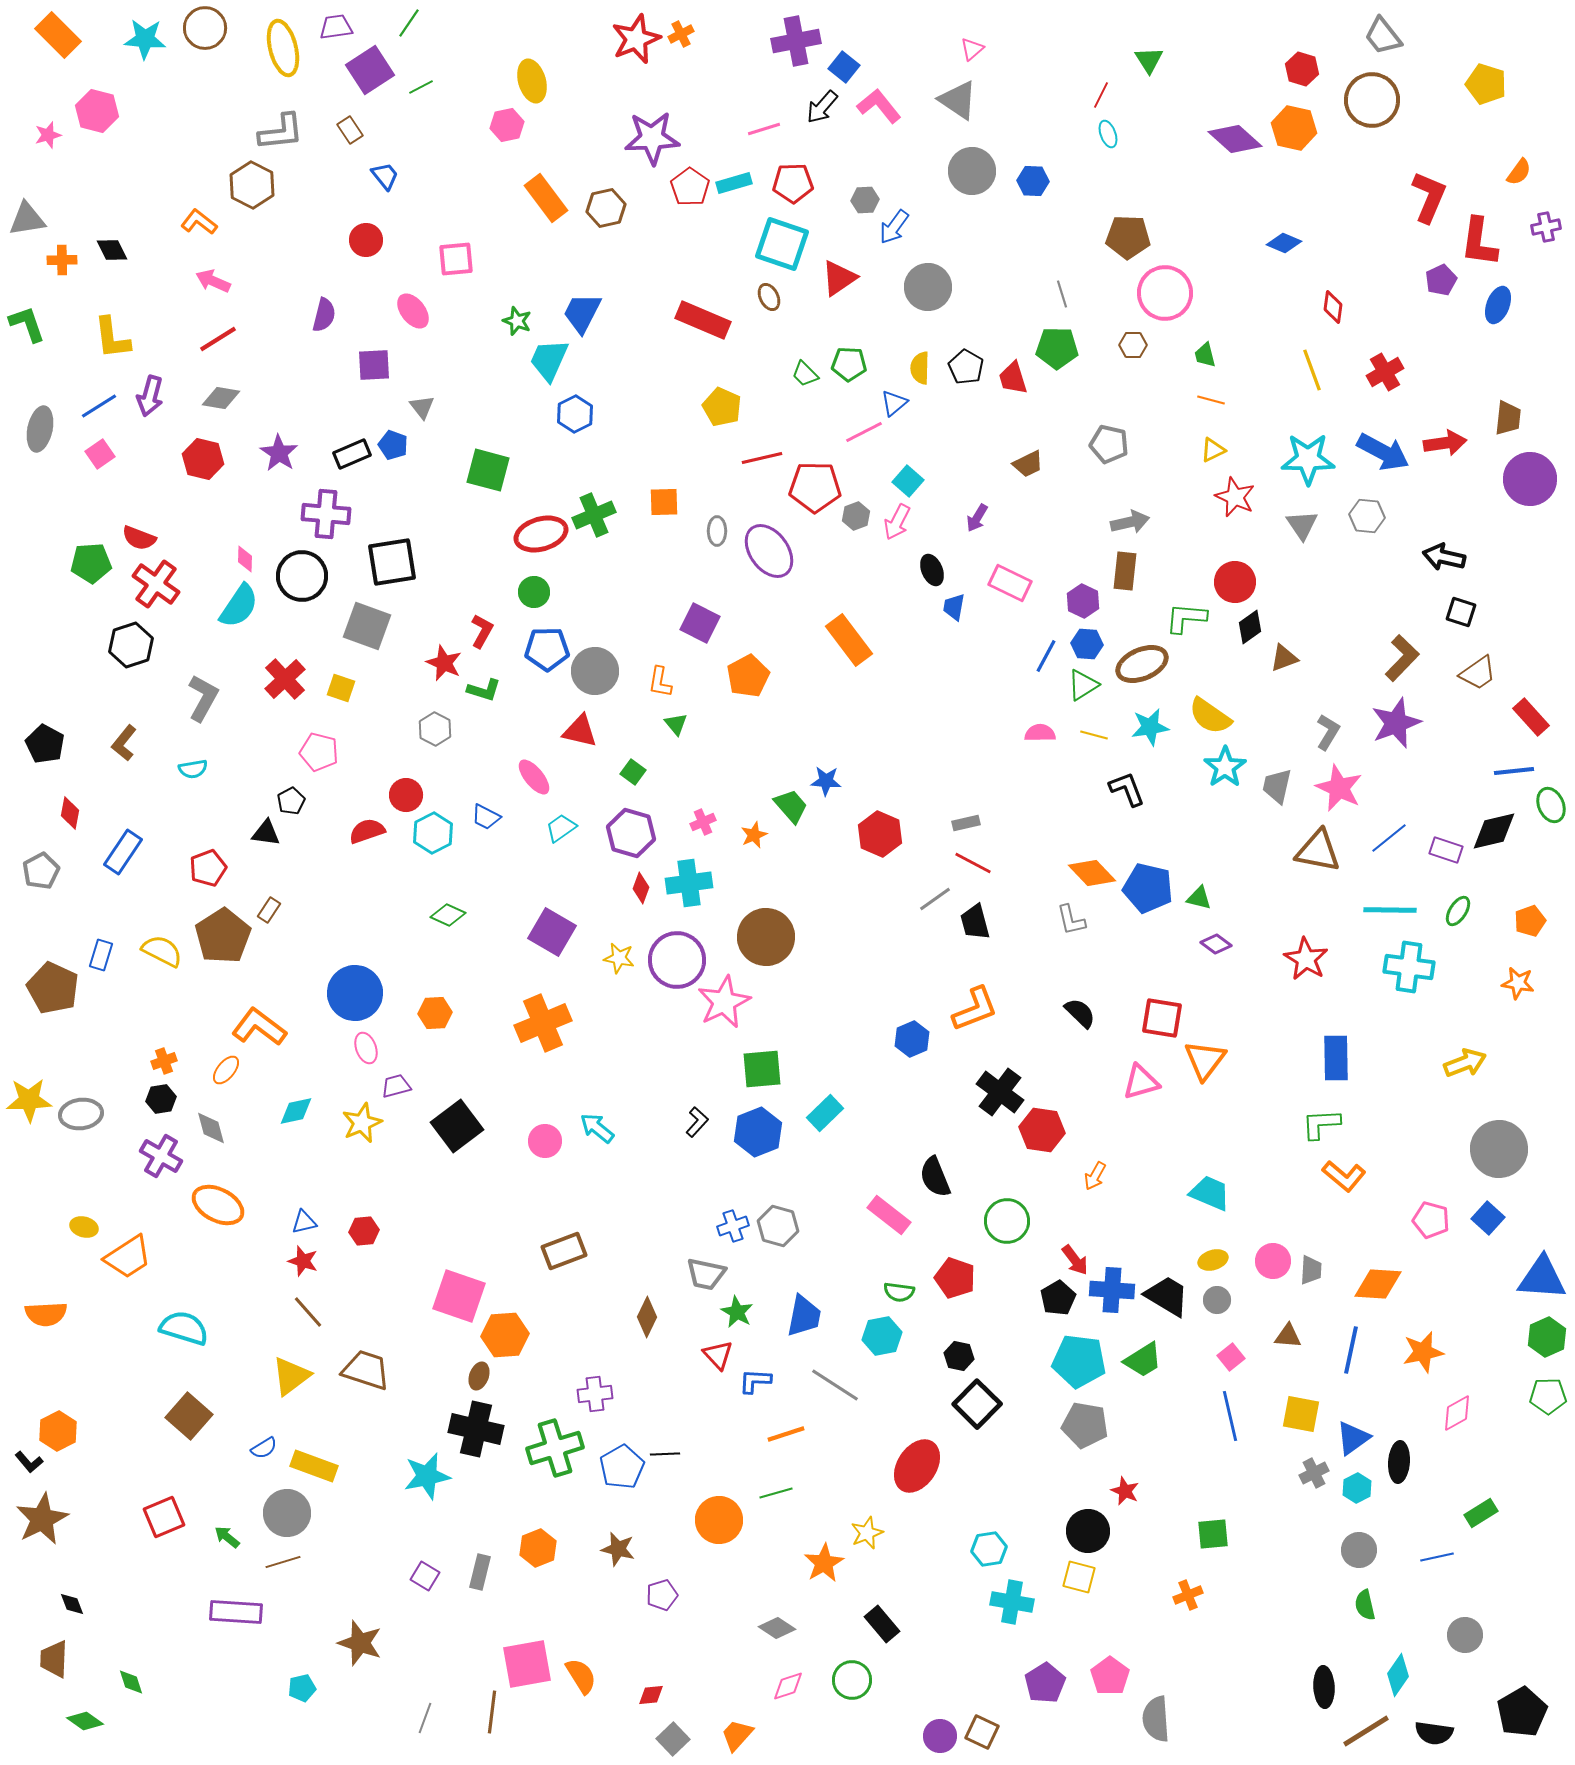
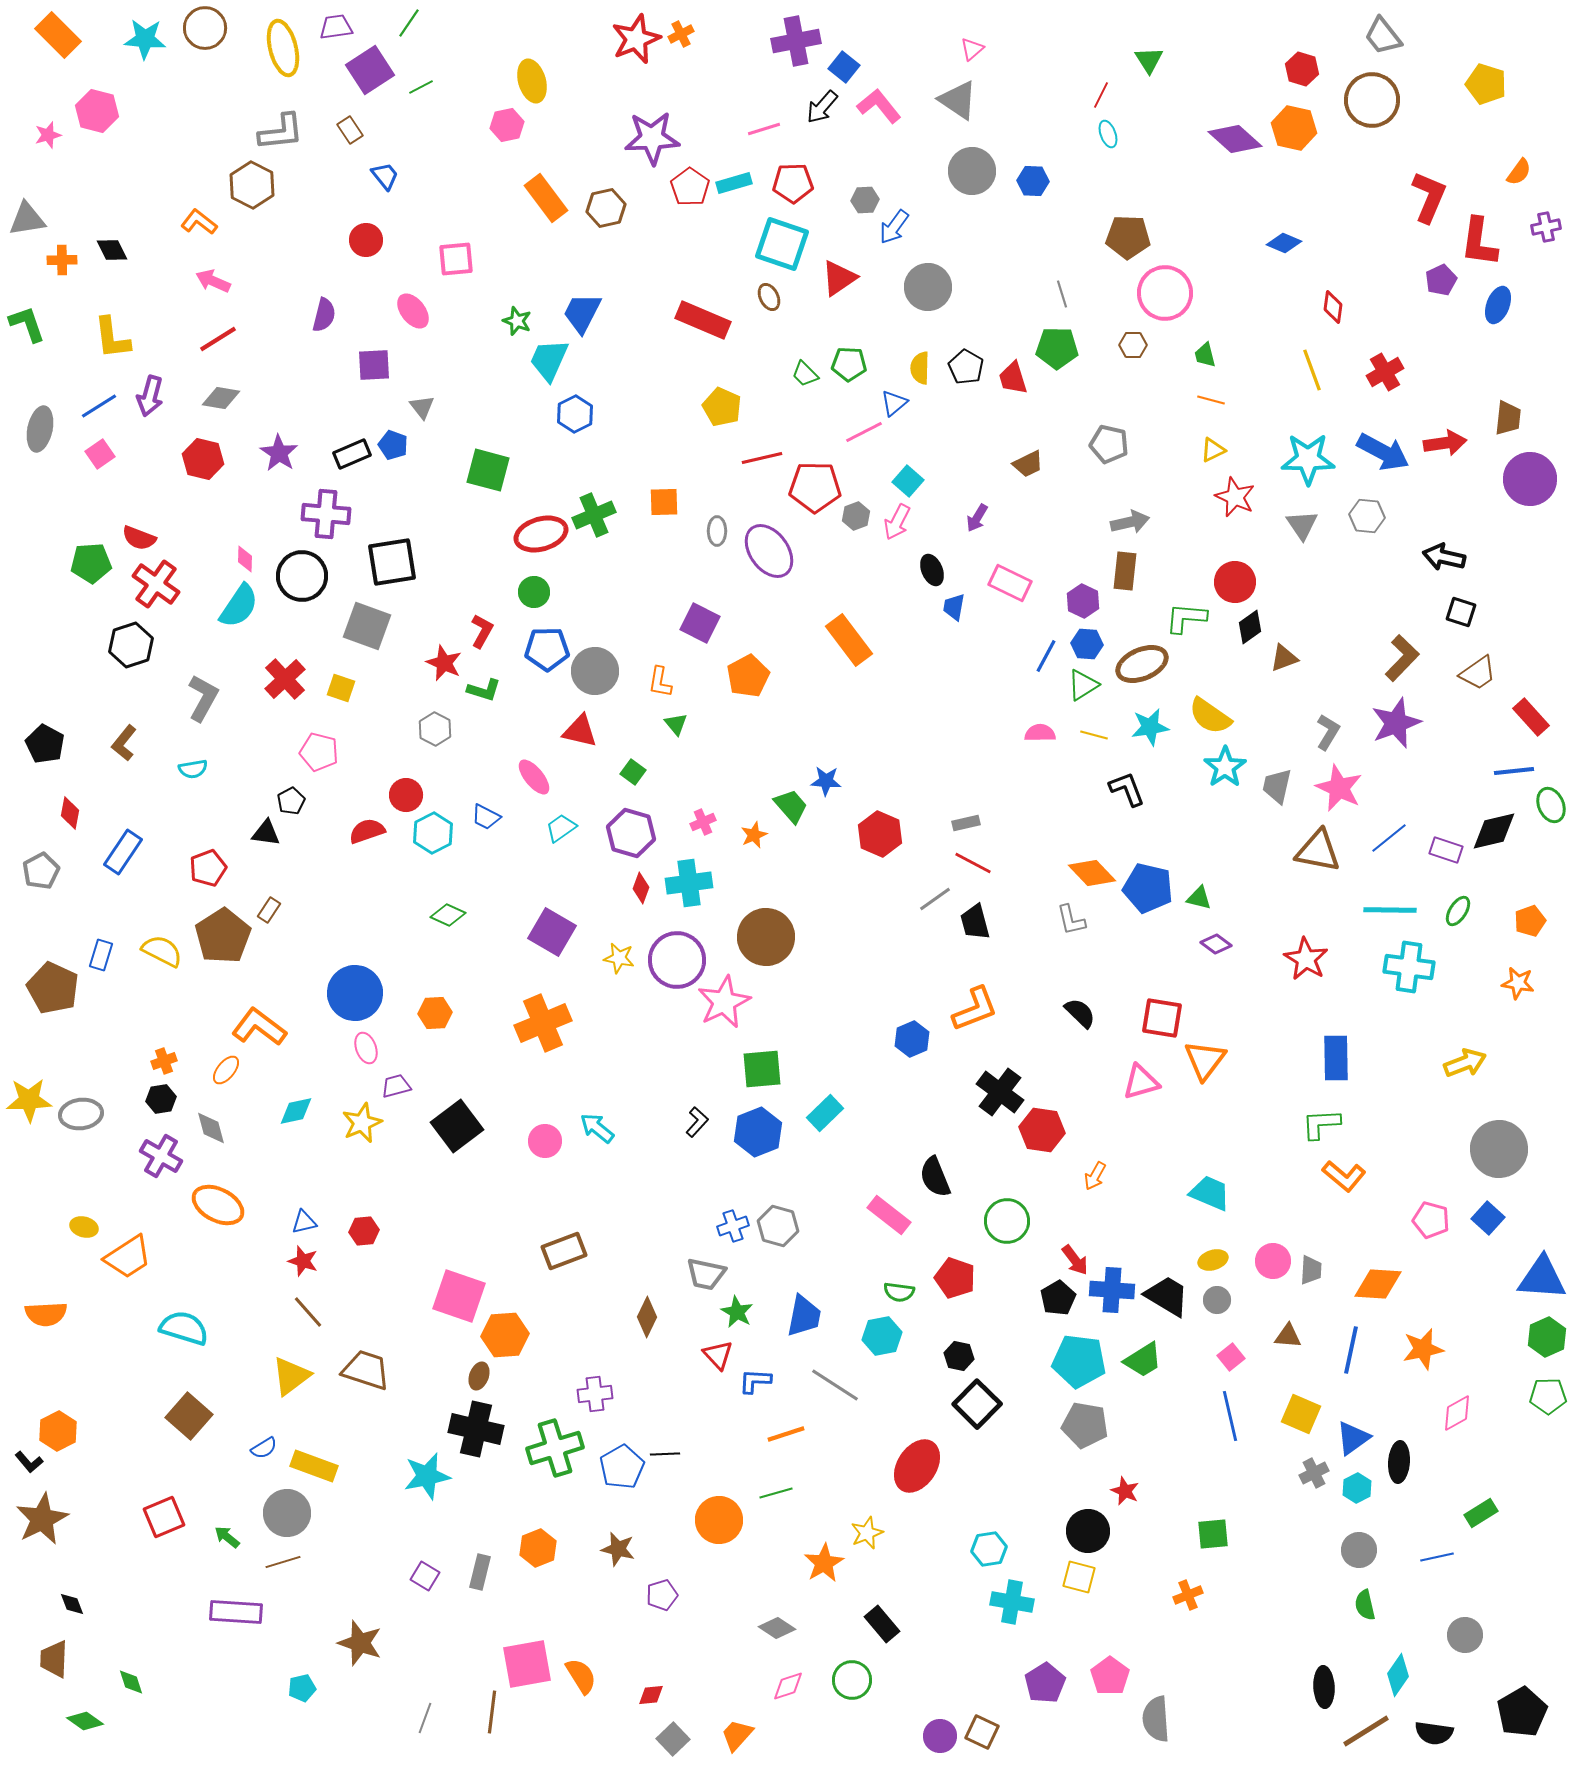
orange star at (1423, 1352): moved 3 px up
yellow square at (1301, 1414): rotated 12 degrees clockwise
